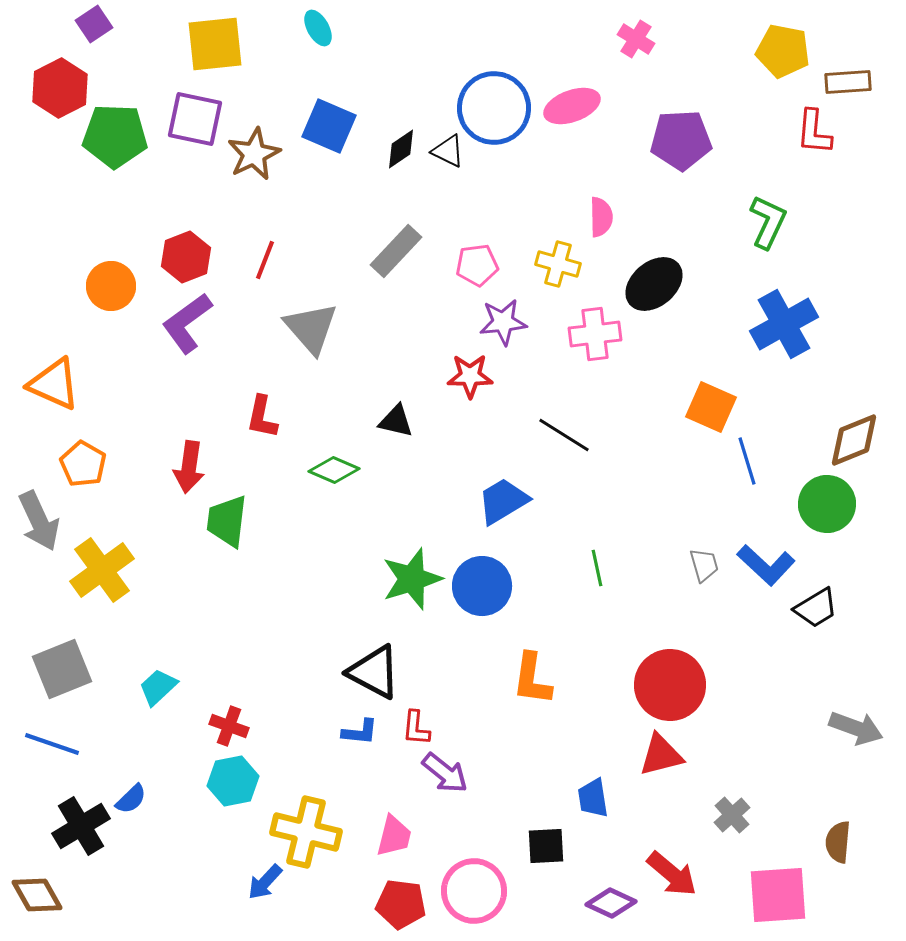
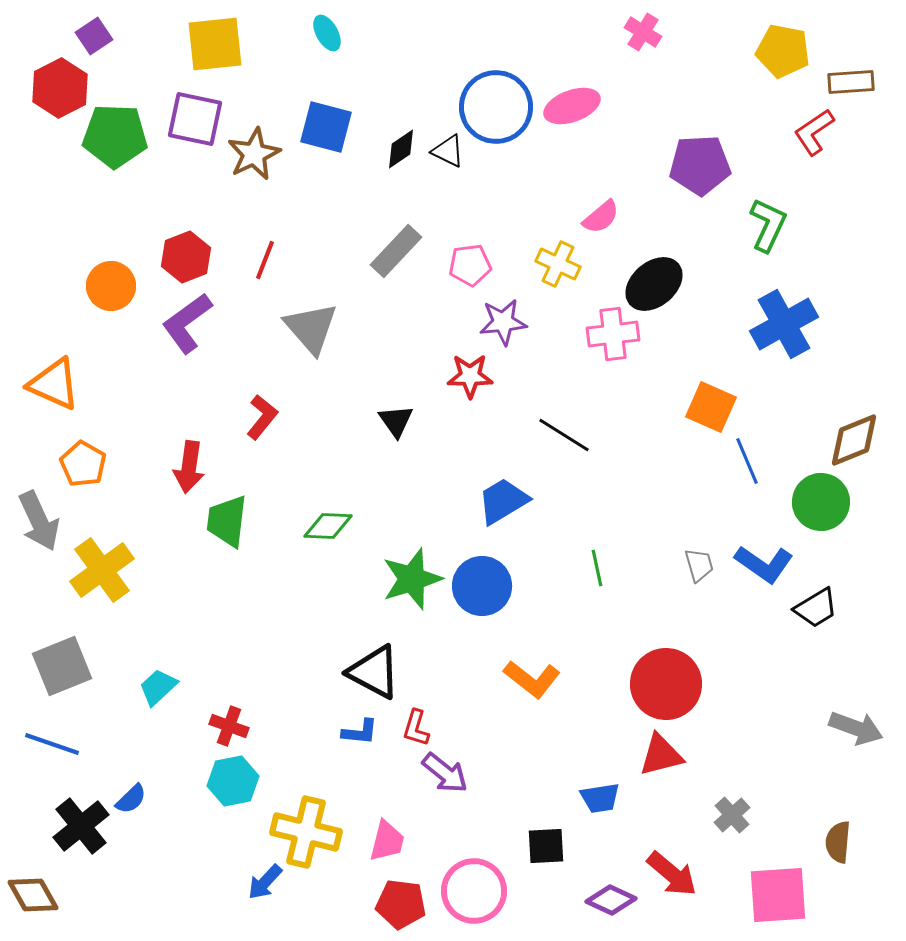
purple square at (94, 24): moved 12 px down
cyan ellipse at (318, 28): moved 9 px right, 5 px down
pink cross at (636, 39): moved 7 px right, 7 px up
brown rectangle at (848, 82): moved 3 px right
blue circle at (494, 108): moved 2 px right, 1 px up
blue square at (329, 126): moved 3 px left, 1 px down; rotated 8 degrees counterclockwise
red L-shape at (814, 132): rotated 51 degrees clockwise
purple pentagon at (681, 140): moved 19 px right, 25 px down
pink semicircle at (601, 217): rotated 51 degrees clockwise
green L-shape at (768, 222): moved 3 px down
yellow cross at (558, 264): rotated 9 degrees clockwise
pink pentagon at (477, 265): moved 7 px left
pink cross at (595, 334): moved 18 px right
red L-shape at (262, 417): rotated 153 degrees counterclockwise
black triangle at (396, 421): rotated 42 degrees clockwise
blue line at (747, 461): rotated 6 degrees counterclockwise
green diamond at (334, 470): moved 6 px left, 56 px down; rotated 21 degrees counterclockwise
green circle at (827, 504): moved 6 px left, 2 px up
gray trapezoid at (704, 565): moved 5 px left
blue L-shape at (766, 565): moved 2 px left, 1 px up; rotated 8 degrees counterclockwise
gray square at (62, 669): moved 3 px up
orange L-shape at (532, 679): rotated 60 degrees counterclockwise
red circle at (670, 685): moved 4 px left, 1 px up
red L-shape at (416, 728): rotated 12 degrees clockwise
blue trapezoid at (593, 798): moved 7 px right; rotated 90 degrees counterclockwise
black cross at (81, 826): rotated 8 degrees counterclockwise
pink trapezoid at (394, 836): moved 7 px left, 5 px down
brown diamond at (37, 895): moved 4 px left
purple diamond at (611, 903): moved 3 px up
